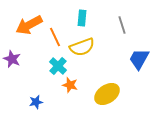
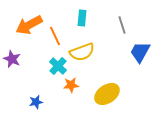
orange line: moved 1 px up
yellow semicircle: moved 5 px down
blue trapezoid: moved 1 px right, 7 px up
orange star: moved 1 px right; rotated 21 degrees counterclockwise
